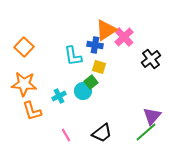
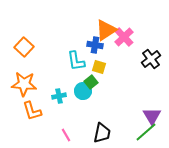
cyan L-shape: moved 3 px right, 5 px down
cyan cross: rotated 16 degrees clockwise
purple triangle: rotated 12 degrees counterclockwise
black trapezoid: rotated 40 degrees counterclockwise
